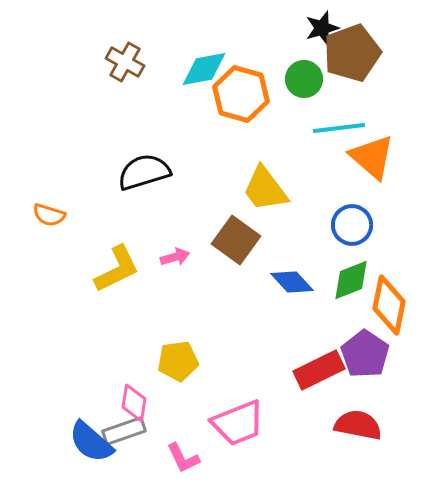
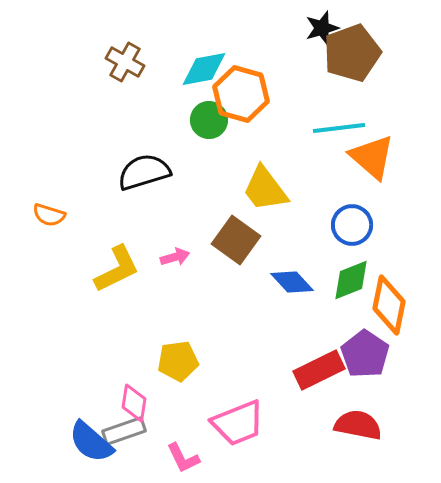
green circle: moved 95 px left, 41 px down
